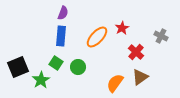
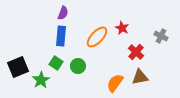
red star: rotated 16 degrees counterclockwise
green circle: moved 1 px up
brown triangle: rotated 24 degrees clockwise
